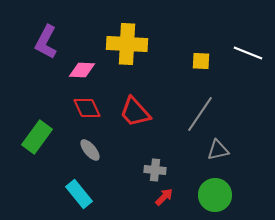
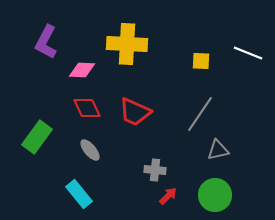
red trapezoid: rotated 24 degrees counterclockwise
red arrow: moved 4 px right, 1 px up
